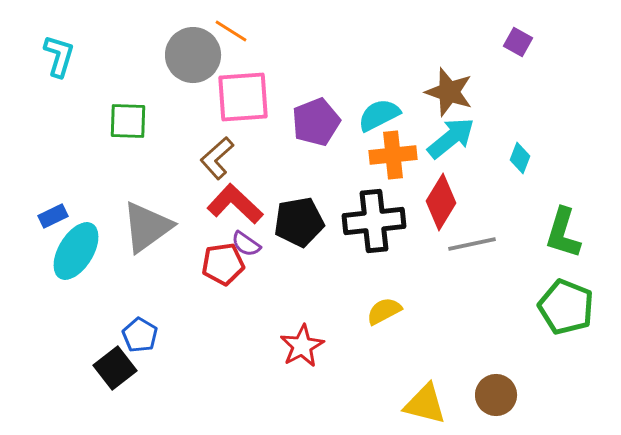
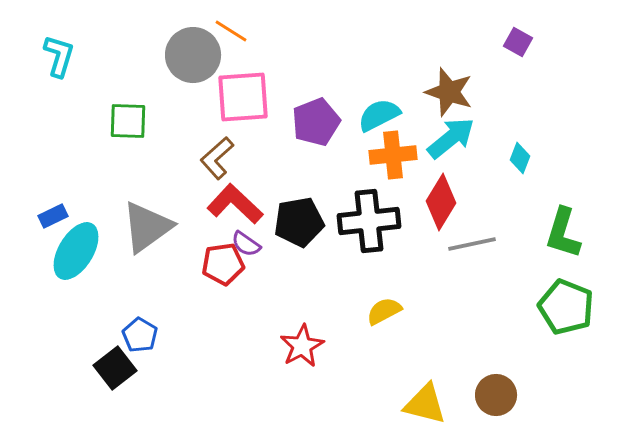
black cross: moved 5 px left
